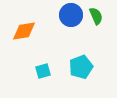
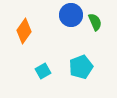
green semicircle: moved 1 px left, 6 px down
orange diamond: rotated 45 degrees counterclockwise
cyan square: rotated 14 degrees counterclockwise
